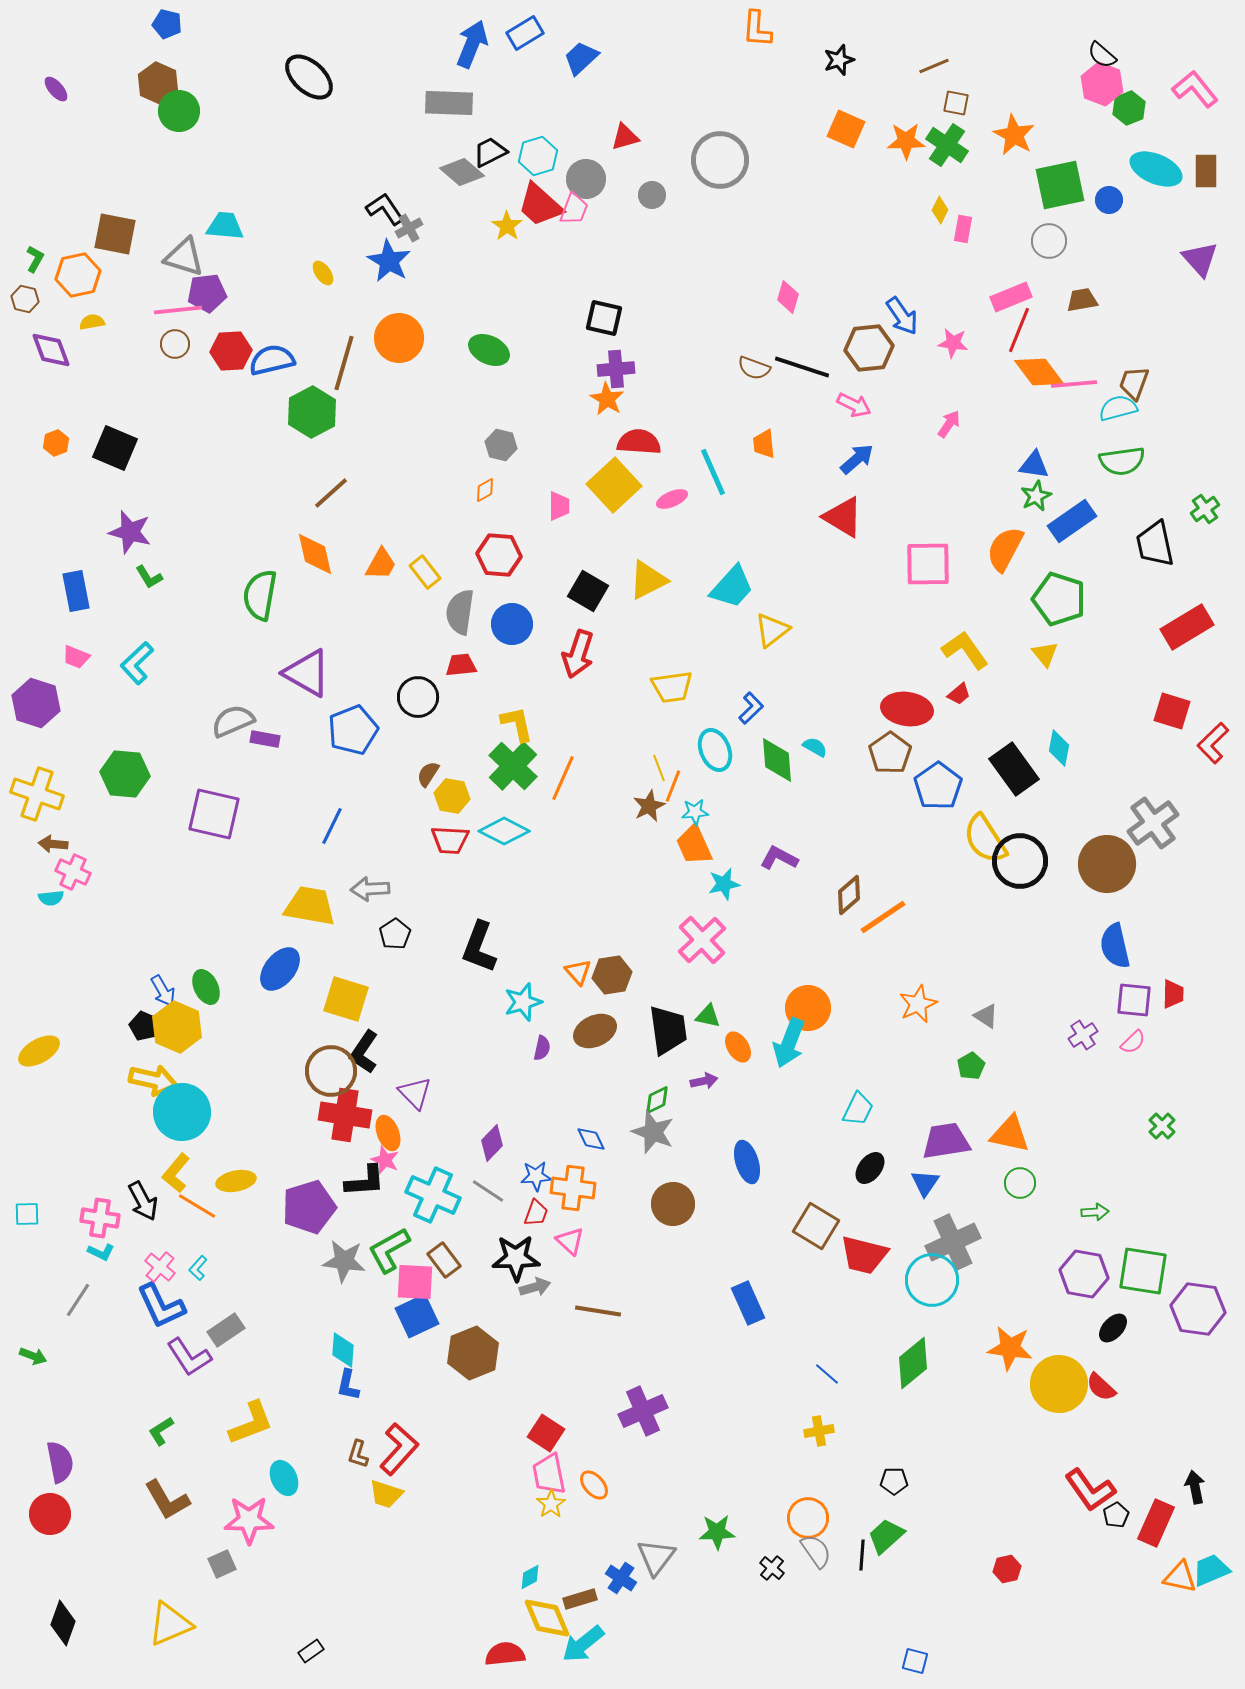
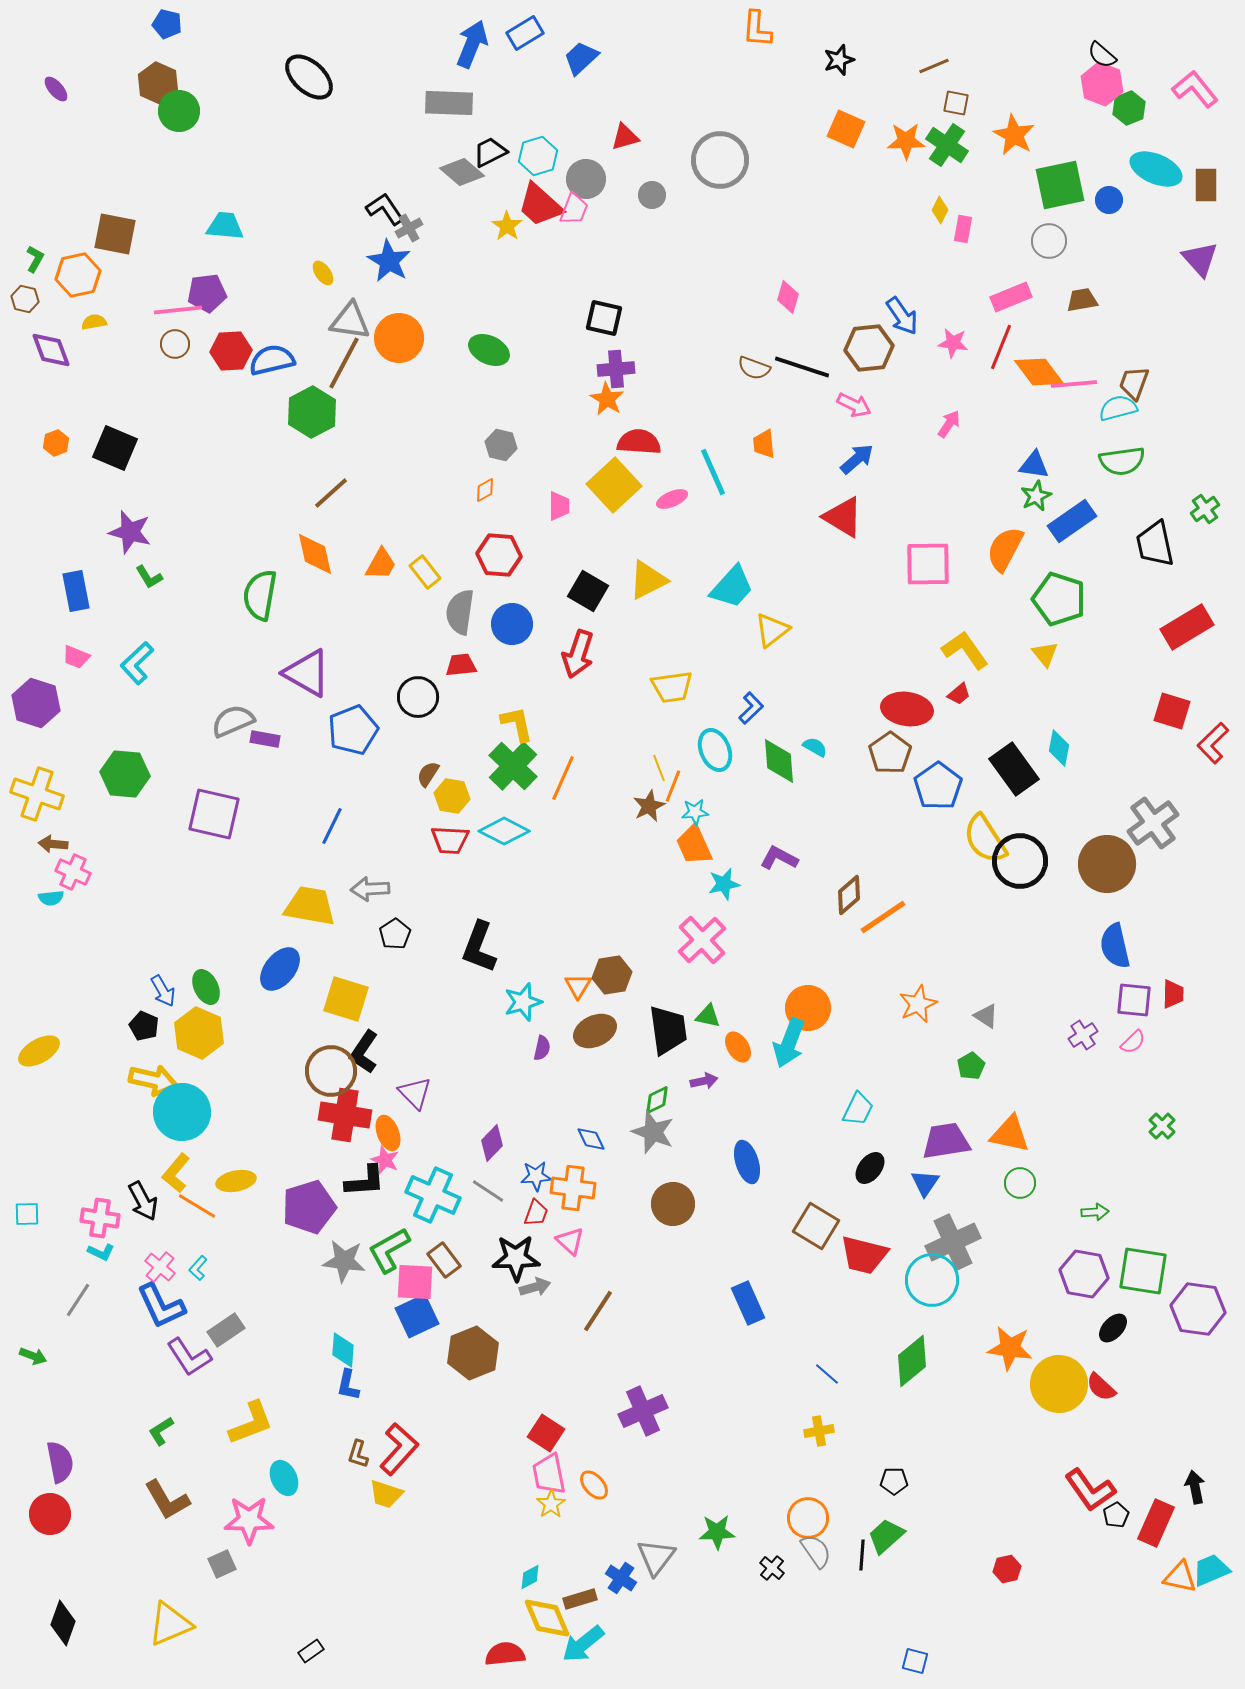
brown rectangle at (1206, 171): moved 14 px down
gray triangle at (184, 257): moved 166 px right, 64 px down; rotated 9 degrees counterclockwise
yellow semicircle at (92, 322): moved 2 px right
red line at (1019, 330): moved 18 px left, 17 px down
brown line at (344, 363): rotated 12 degrees clockwise
green diamond at (777, 760): moved 2 px right, 1 px down
orange triangle at (578, 972): moved 14 px down; rotated 12 degrees clockwise
yellow hexagon at (177, 1027): moved 22 px right, 6 px down
brown line at (598, 1311): rotated 66 degrees counterclockwise
green diamond at (913, 1363): moved 1 px left, 2 px up
